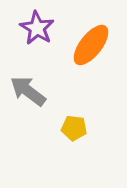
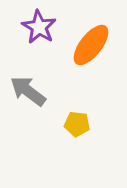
purple star: moved 2 px right, 1 px up
yellow pentagon: moved 3 px right, 4 px up
